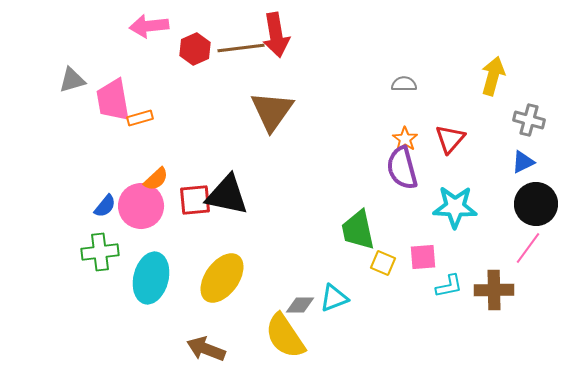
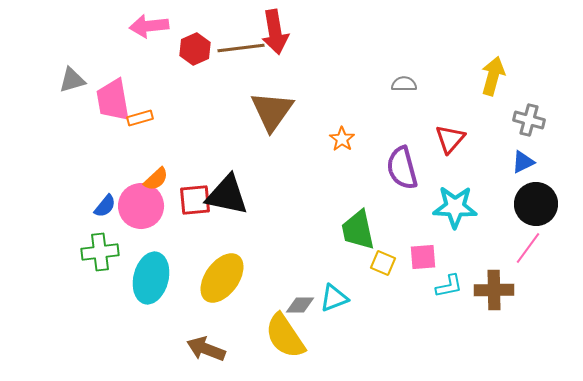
red arrow: moved 1 px left, 3 px up
orange star: moved 63 px left
